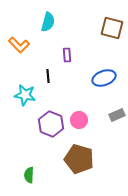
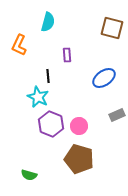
orange L-shape: rotated 70 degrees clockwise
blue ellipse: rotated 15 degrees counterclockwise
cyan star: moved 13 px right, 2 px down; rotated 15 degrees clockwise
pink circle: moved 6 px down
green semicircle: rotated 77 degrees counterclockwise
